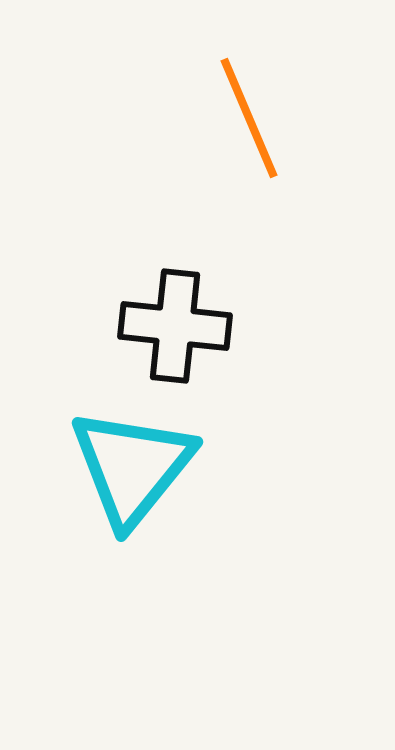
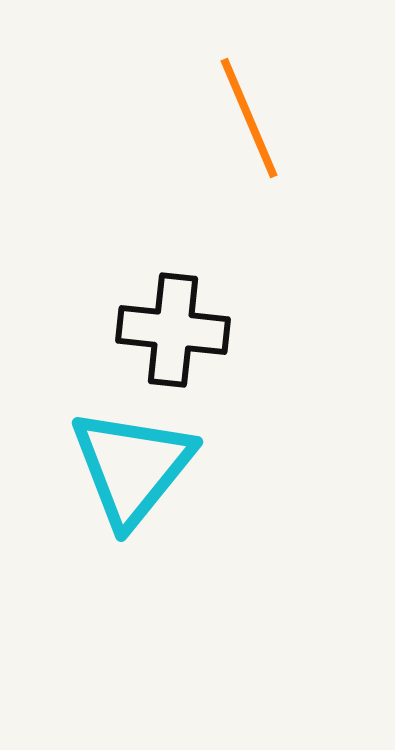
black cross: moved 2 px left, 4 px down
